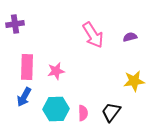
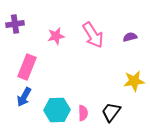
pink rectangle: rotated 20 degrees clockwise
pink star: moved 35 px up
cyan hexagon: moved 1 px right, 1 px down
